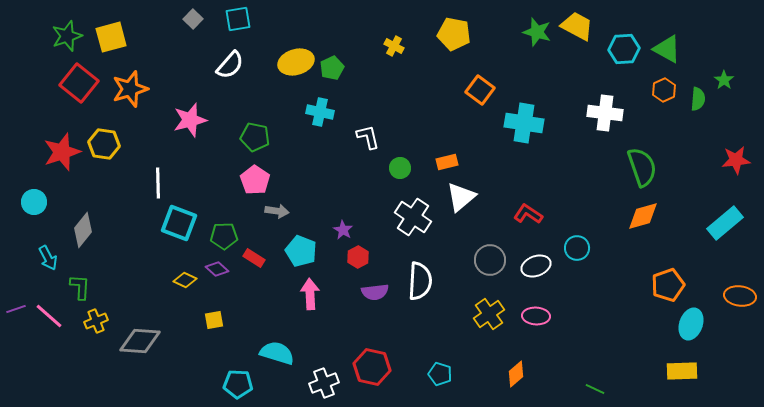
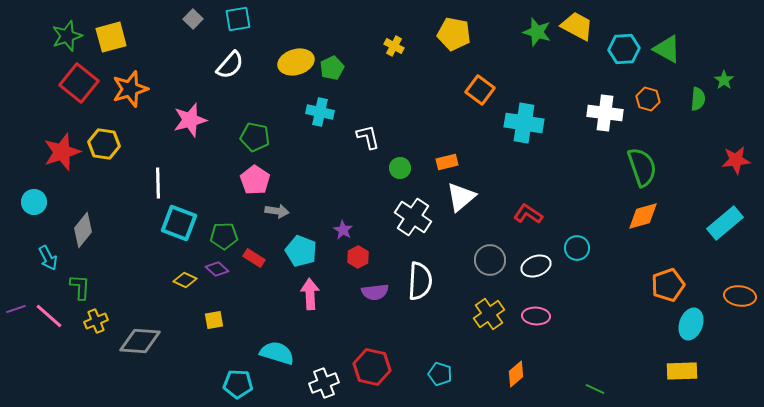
orange hexagon at (664, 90): moved 16 px left, 9 px down; rotated 20 degrees counterclockwise
